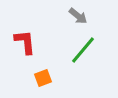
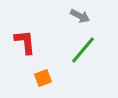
gray arrow: moved 2 px right; rotated 12 degrees counterclockwise
